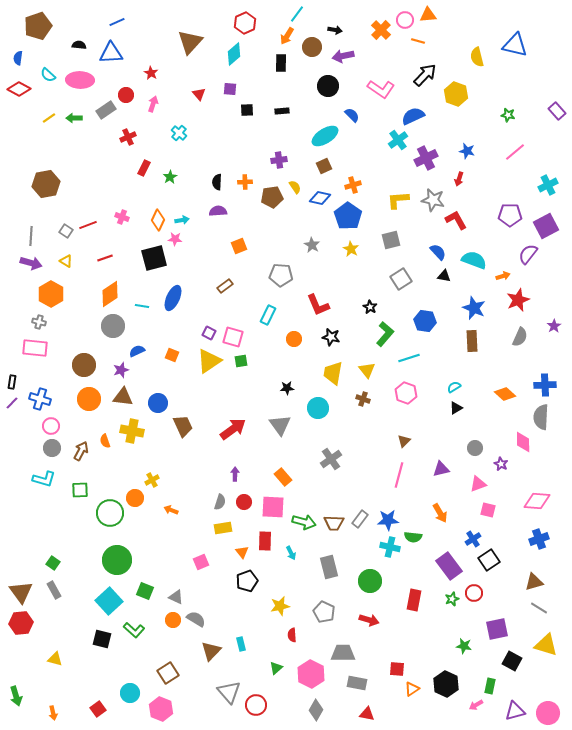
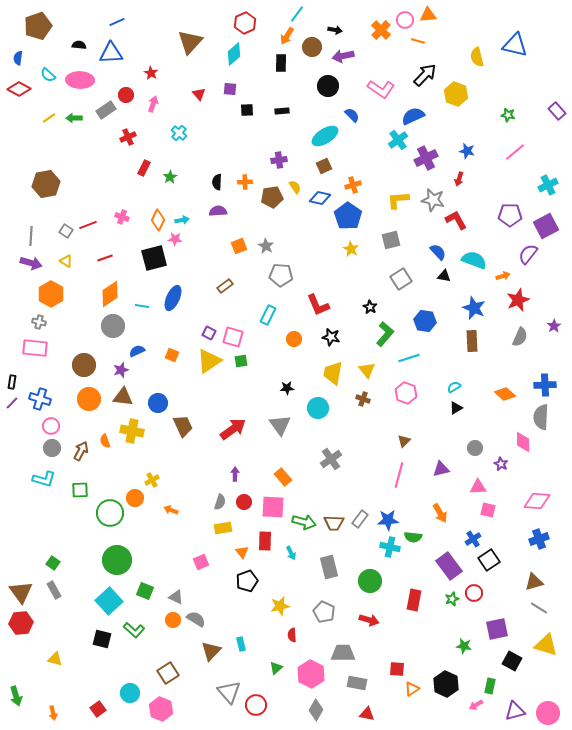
gray star at (312, 245): moved 46 px left, 1 px down
pink triangle at (478, 484): moved 3 px down; rotated 18 degrees clockwise
